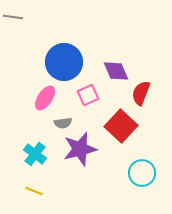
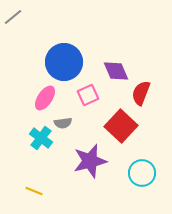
gray line: rotated 48 degrees counterclockwise
purple star: moved 10 px right, 12 px down
cyan cross: moved 6 px right, 16 px up
